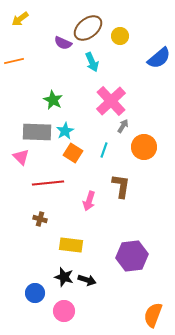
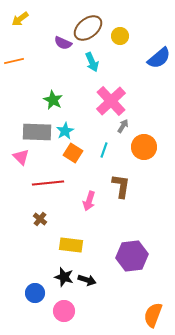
brown cross: rotated 24 degrees clockwise
